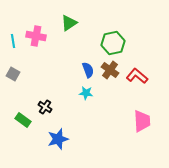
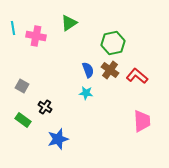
cyan line: moved 13 px up
gray square: moved 9 px right, 12 px down
